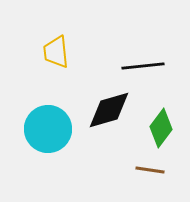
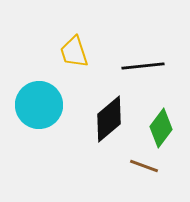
yellow trapezoid: moved 18 px right; rotated 12 degrees counterclockwise
black diamond: moved 9 px down; rotated 24 degrees counterclockwise
cyan circle: moved 9 px left, 24 px up
brown line: moved 6 px left, 4 px up; rotated 12 degrees clockwise
